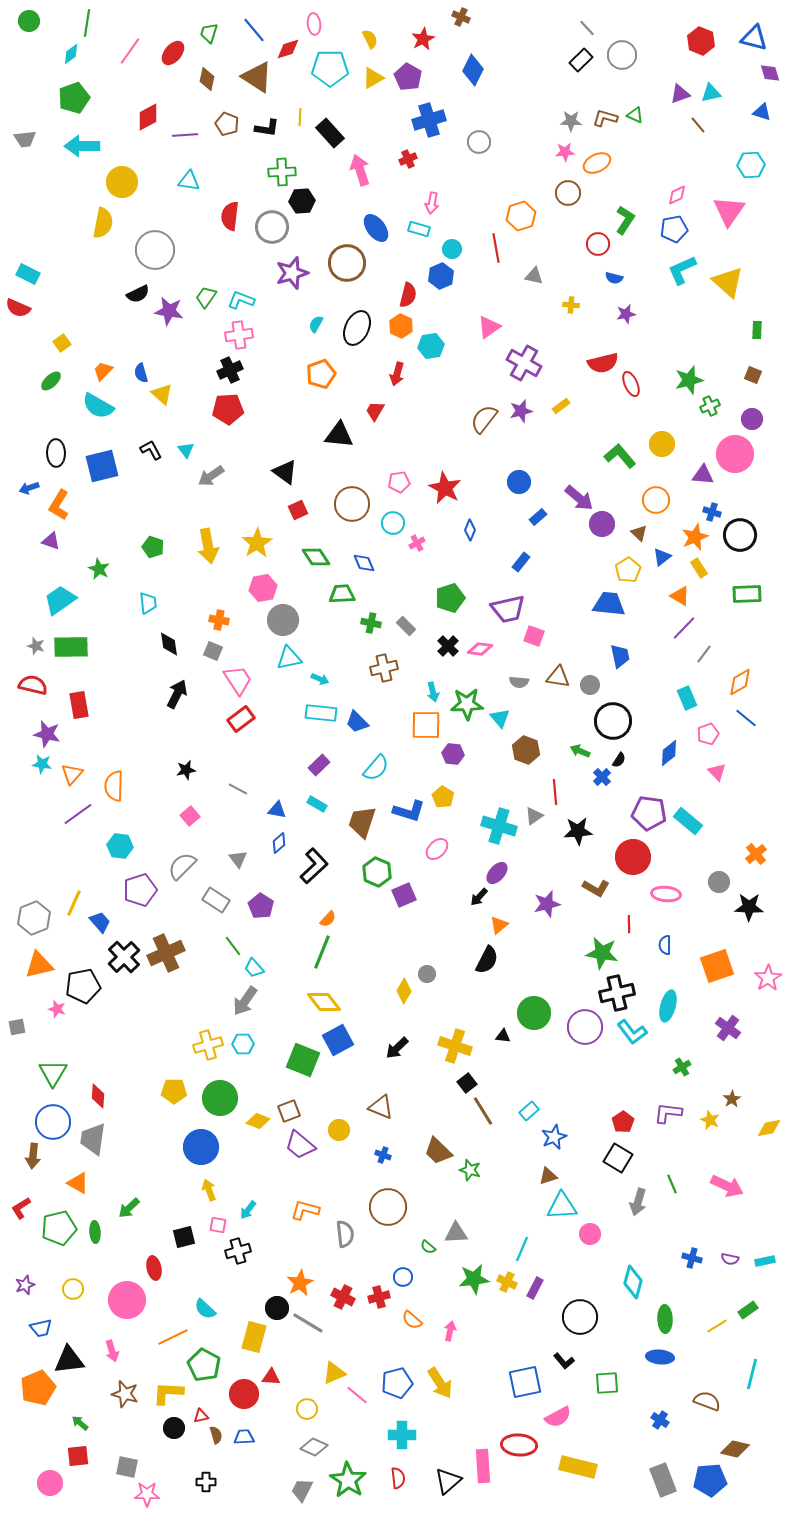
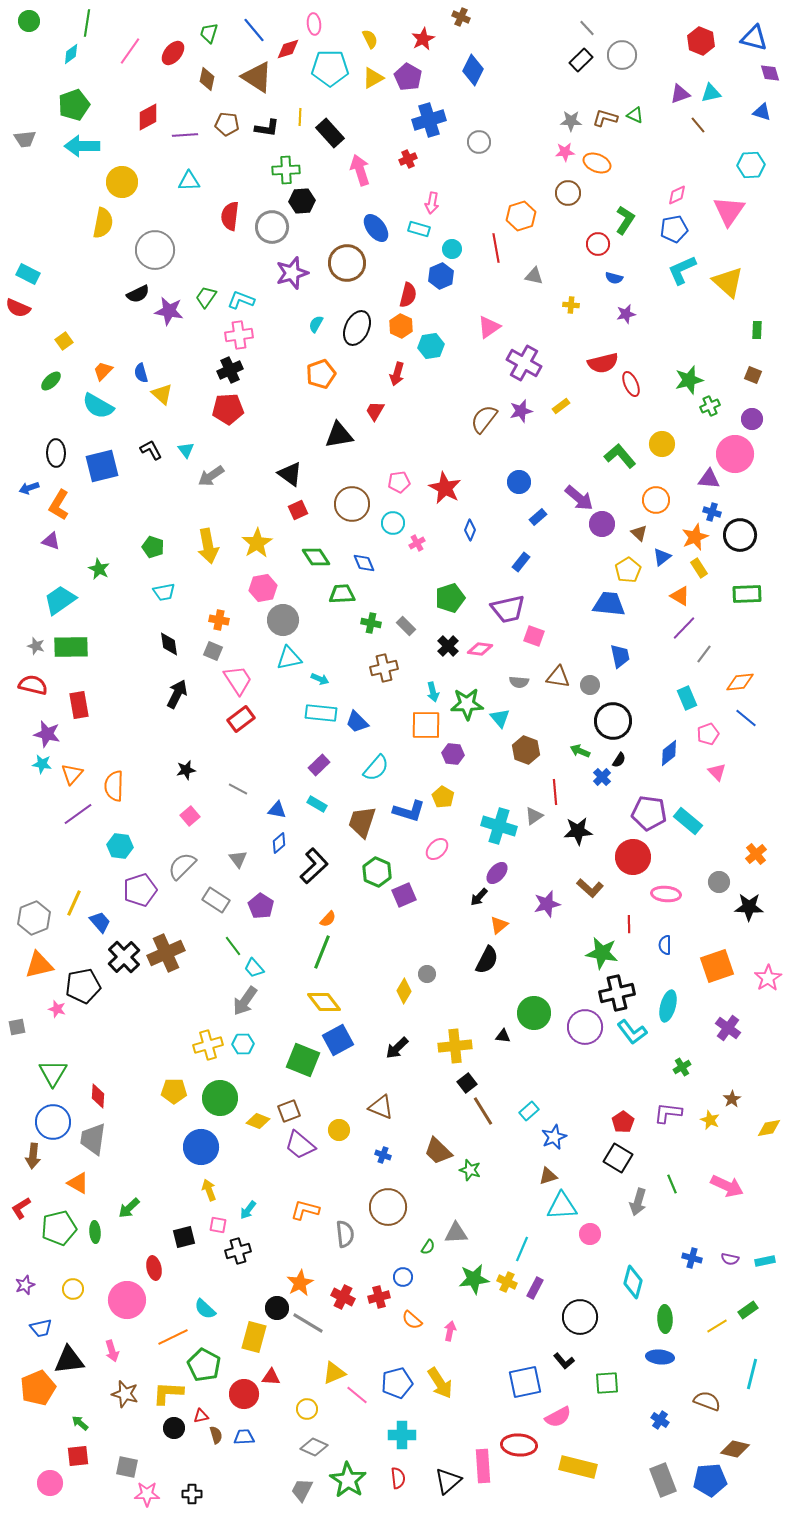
green pentagon at (74, 98): moved 7 px down
brown pentagon at (227, 124): rotated 15 degrees counterclockwise
orange ellipse at (597, 163): rotated 48 degrees clockwise
green cross at (282, 172): moved 4 px right, 2 px up
cyan triangle at (189, 181): rotated 10 degrees counterclockwise
yellow square at (62, 343): moved 2 px right, 2 px up
black triangle at (339, 435): rotated 16 degrees counterclockwise
black triangle at (285, 472): moved 5 px right, 2 px down
purple triangle at (703, 475): moved 6 px right, 4 px down
cyan trapezoid at (148, 603): moved 16 px right, 11 px up; rotated 85 degrees clockwise
orange diamond at (740, 682): rotated 24 degrees clockwise
brown L-shape at (596, 888): moved 6 px left; rotated 12 degrees clockwise
yellow cross at (455, 1046): rotated 24 degrees counterclockwise
green semicircle at (428, 1247): rotated 98 degrees counterclockwise
black cross at (206, 1482): moved 14 px left, 12 px down
